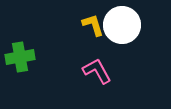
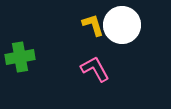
pink L-shape: moved 2 px left, 2 px up
